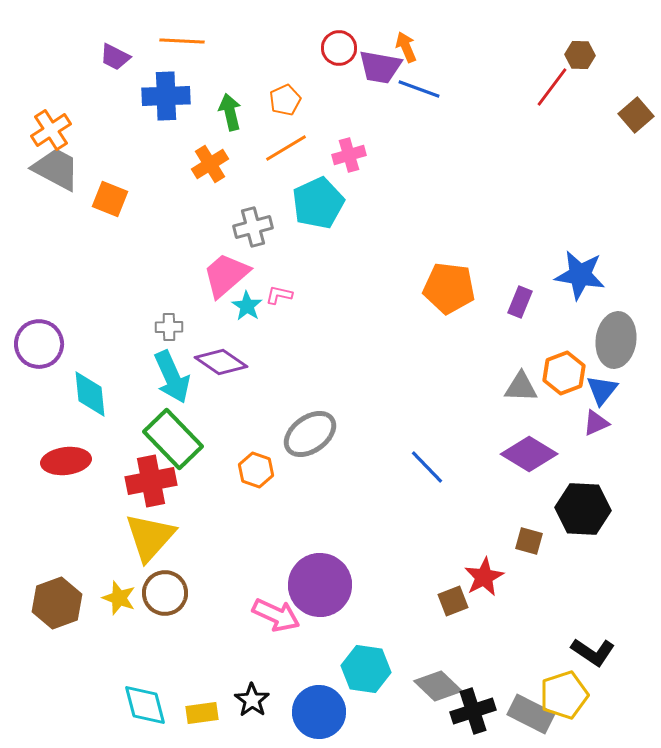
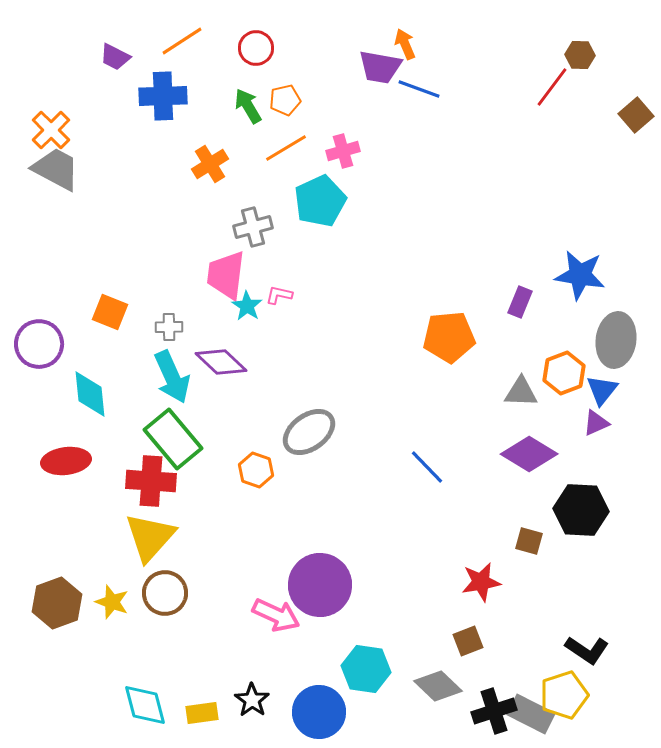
orange line at (182, 41): rotated 36 degrees counterclockwise
orange arrow at (406, 47): moved 1 px left, 3 px up
red circle at (339, 48): moved 83 px left
blue cross at (166, 96): moved 3 px left
orange pentagon at (285, 100): rotated 12 degrees clockwise
green arrow at (230, 112): moved 18 px right, 6 px up; rotated 18 degrees counterclockwise
orange cross at (51, 130): rotated 12 degrees counterclockwise
pink cross at (349, 155): moved 6 px left, 4 px up
orange square at (110, 199): moved 113 px down
cyan pentagon at (318, 203): moved 2 px right, 2 px up
pink trapezoid at (226, 275): rotated 42 degrees counterclockwise
orange pentagon at (449, 288): moved 49 px down; rotated 12 degrees counterclockwise
purple diamond at (221, 362): rotated 9 degrees clockwise
gray triangle at (521, 387): moved 5 px down
gray ellipse at (310, 434): moved 1 px left, 2 px up
green rectangle at (173, 439): rotated 4 degrees clockwise
red cross at (151, 481): rotated 15 degrees clockwise
black hexagon at (583, 509): moved 2 px left, 1 px down
red star at (484, 577): moved 3 px left, 5 px down; rotated 18 degrees clockwise
yellow star at (119, 598): moved 7 px left, 4 px down
brown square at (453, 601): moved 15 px right, 40 px down
black L-shape at (593, 652): moved 6 px left, 2 px up
black cross at (473, 711): moved 21 px right
